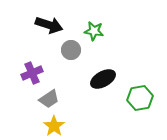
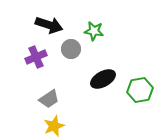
gray circle: moved 1 px up
purple cross: moved 4 px right, 16 px up
green hexagon: moved 8 px up
yellow star: rotated 15 degrees clockwise
